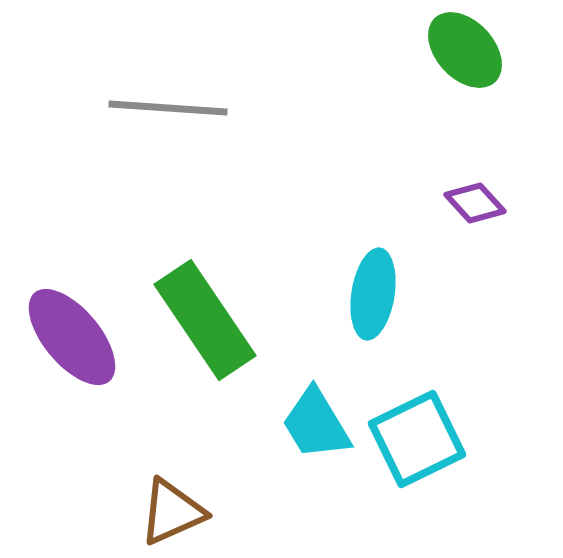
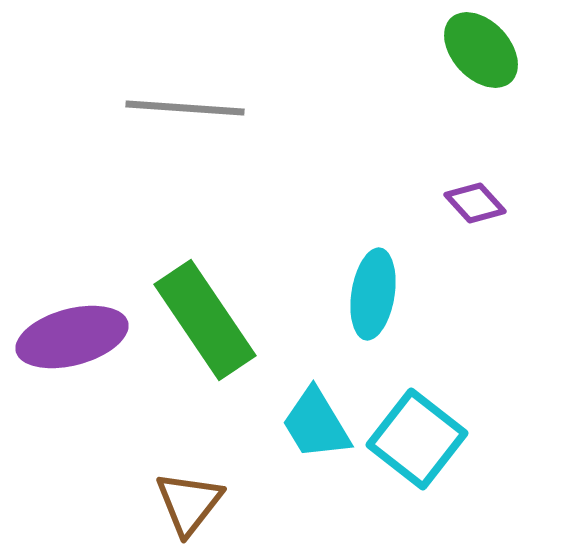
green ellipse: moved 16 px right
gray line: moved 17 px right
purple ellipse: rotated 65 degrees counterclockwise
cyan square: rotated 26 degrees counterclockwise
brown triangle: moved 17 px right, 9 px up; rotated 28 degrees counterclockwise
